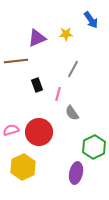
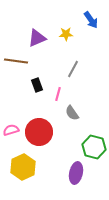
brown line: rotated 15 degrees clockwise
green hexagon: rotated 20 degrees counterclockwise
